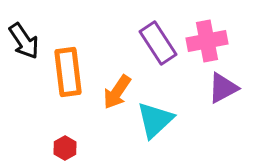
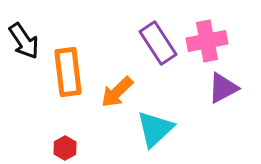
orange arrow: rotated 12 degrees clockwise
cyan triangle: moved 9 px down
